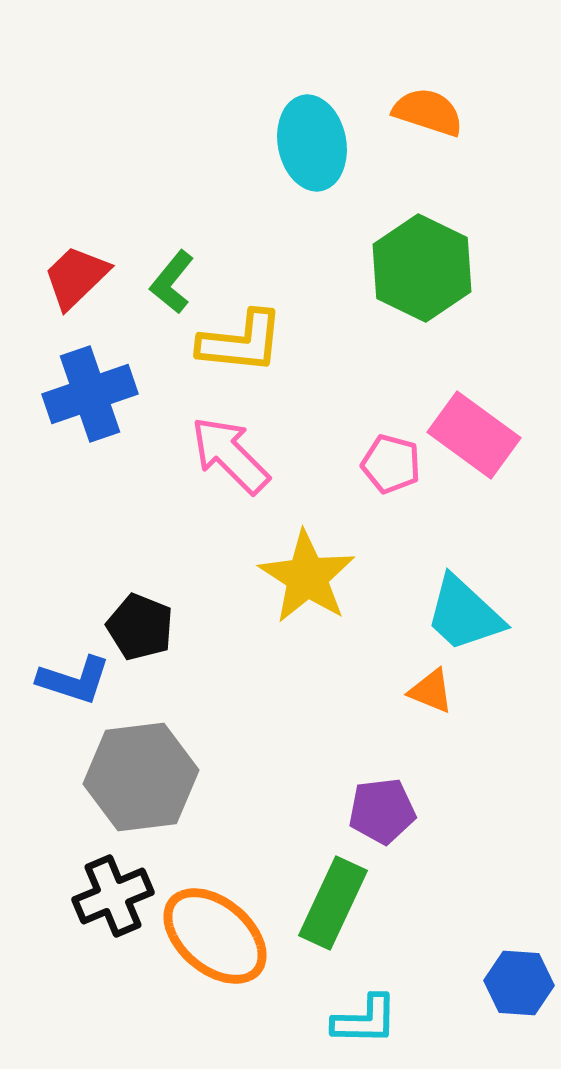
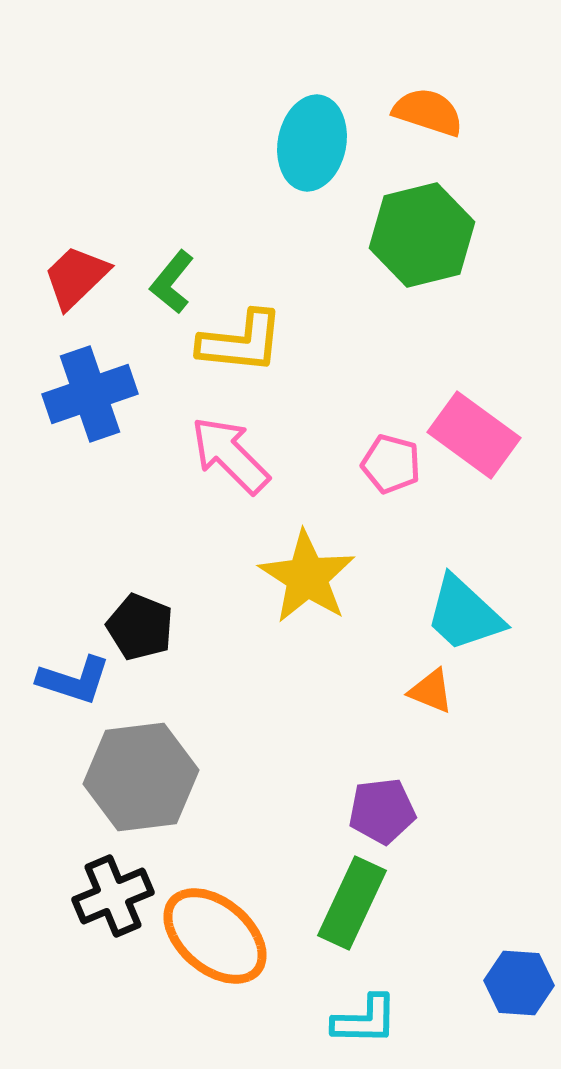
cyan ellipse: rotated 22 degrees clockwise
green hexagon: moved 33 px up; rotated 20 degrees clockwise
green rectangle: moved 19 px right
